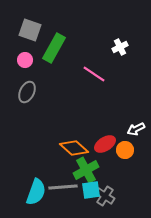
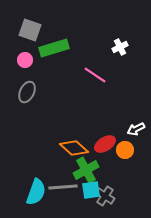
green rectangle: rotated 44 degrees clockwise
pink line: moved 1 px right, 1 px down
